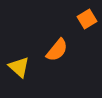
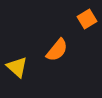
yellow triangle: moved 2 px left
